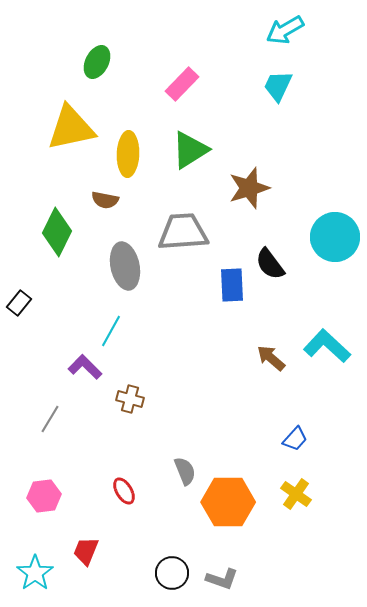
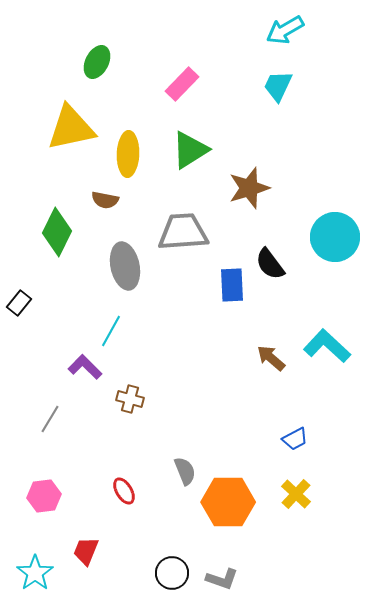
blue trapezoid: rotated 20 degrees clockwise
yellow cross: rotated 8 degrees clockwise
